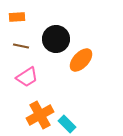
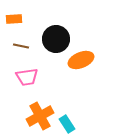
orange rectangle: moved 3 px left, 2 px down
orange ellipse: rotated 25 degrees clockwise
pink trapezoid: rotated 25 degrees clockwise
orange cross: moved 1 px down
cyan rectangle: rotated 12 degrees clockwise
